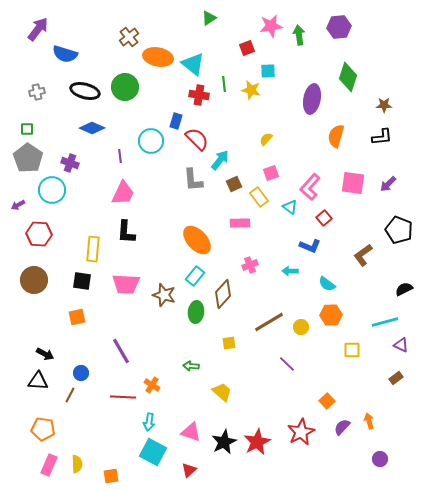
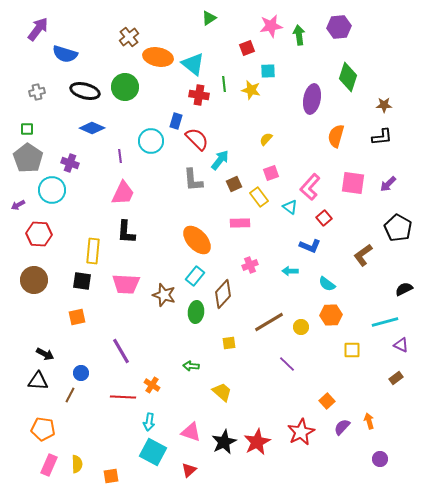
black pentagon at (399, 230): moved 1 px left, 2 px up; rotated 8 degrees clockwise
yellow rectangle at (93, 249): moved 2 px down
